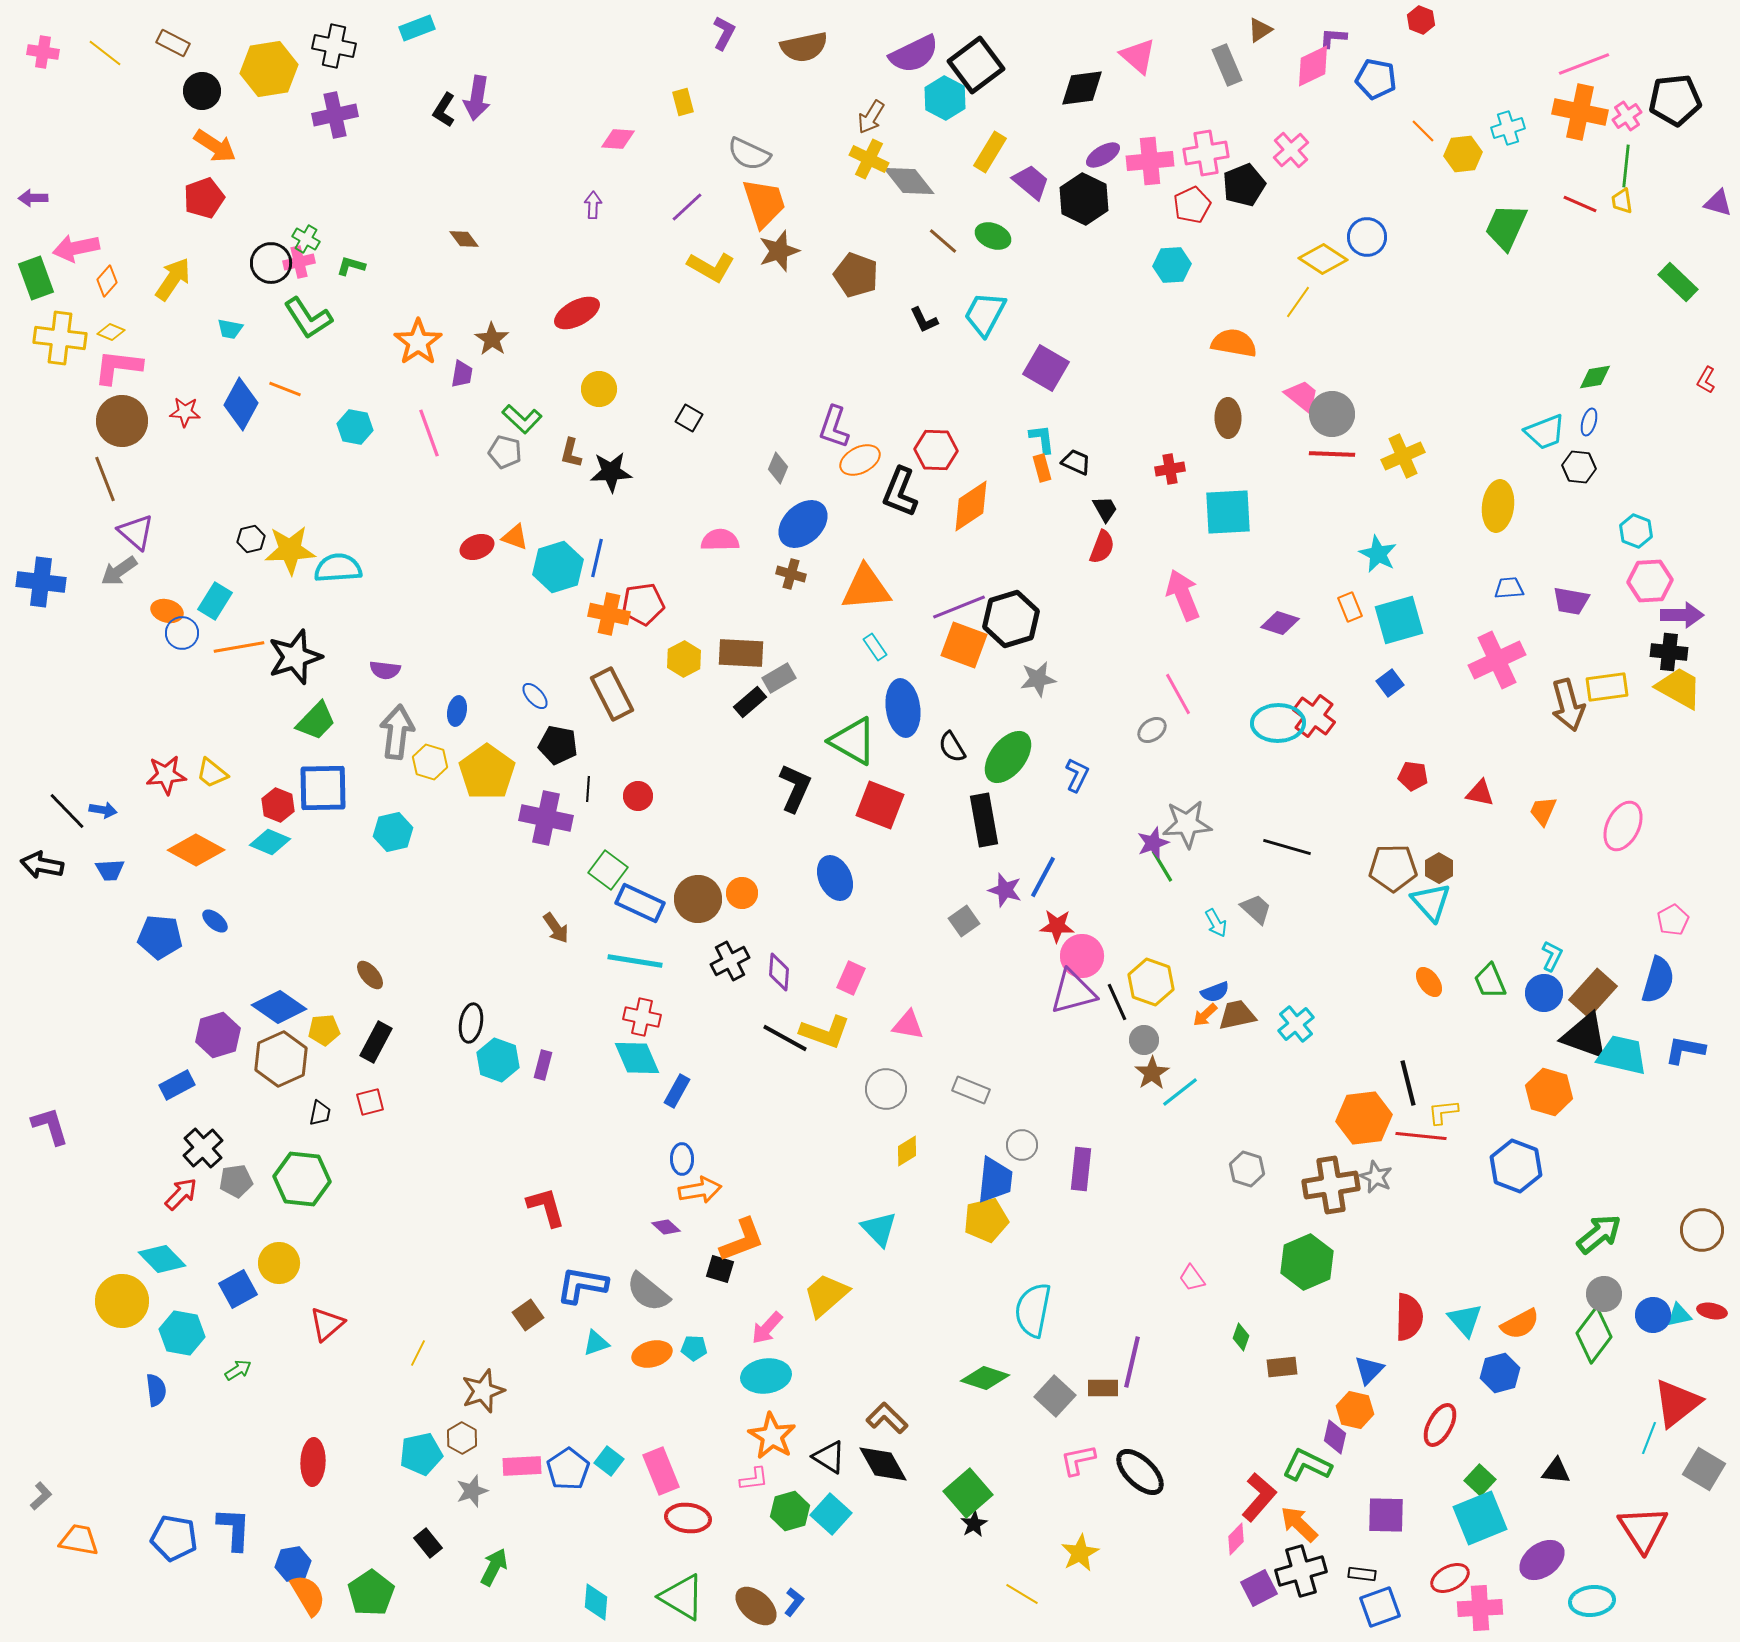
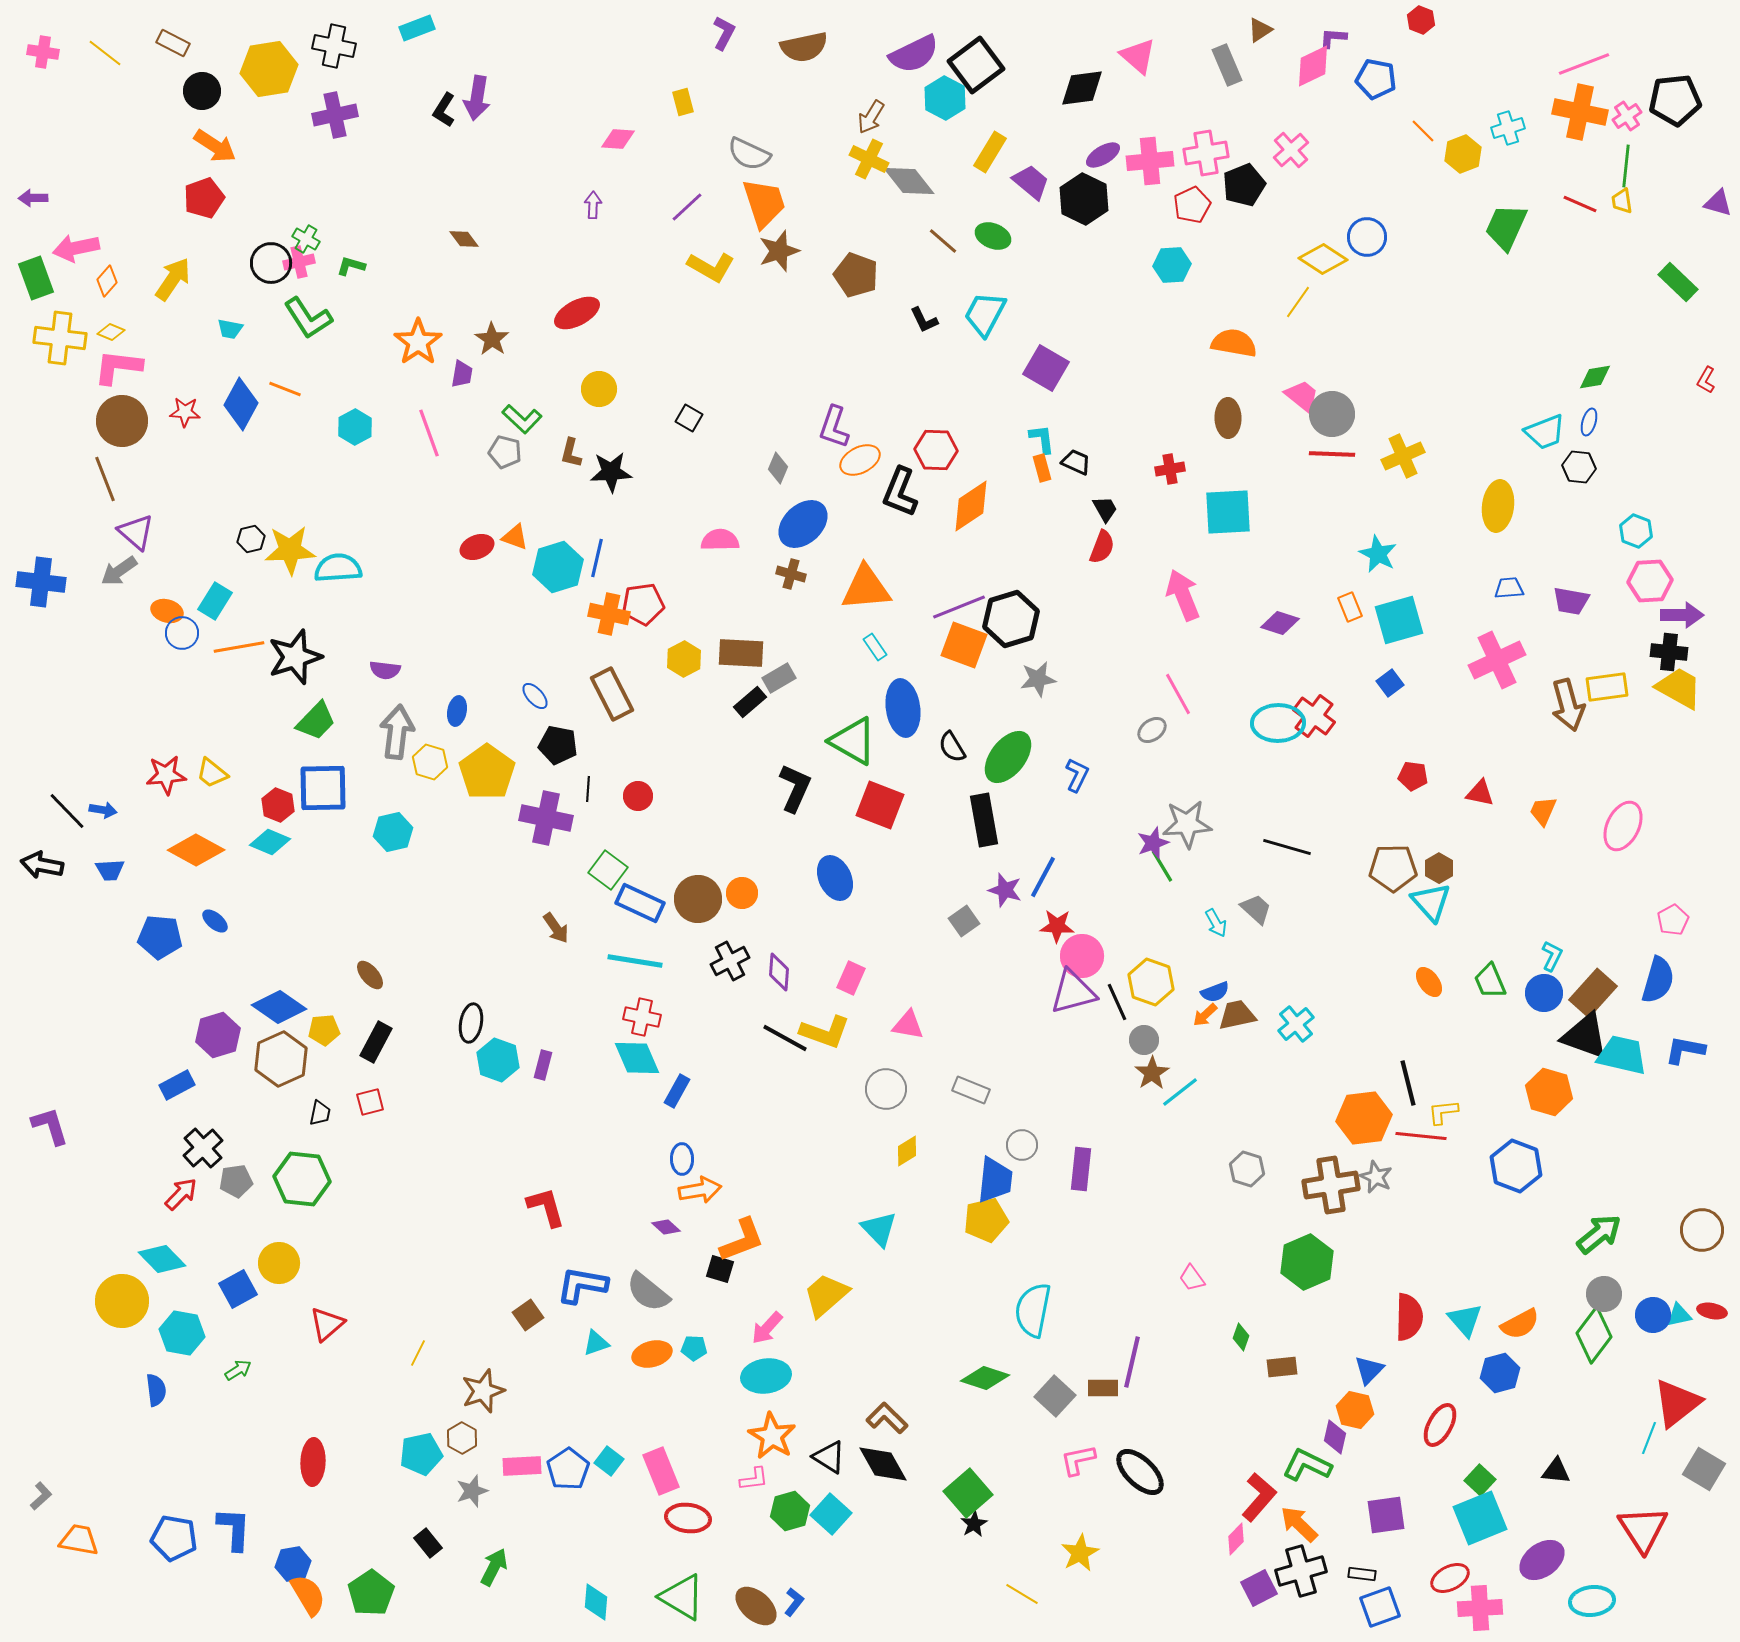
yellow hexagon at (1463, 154): rotated 15 degrees counterclockwise
cyan hexagon at (355, 427): rotated 20 degrees clockwise
purple square at (1386, 1515): rotated 9 degrees counterclockwise
